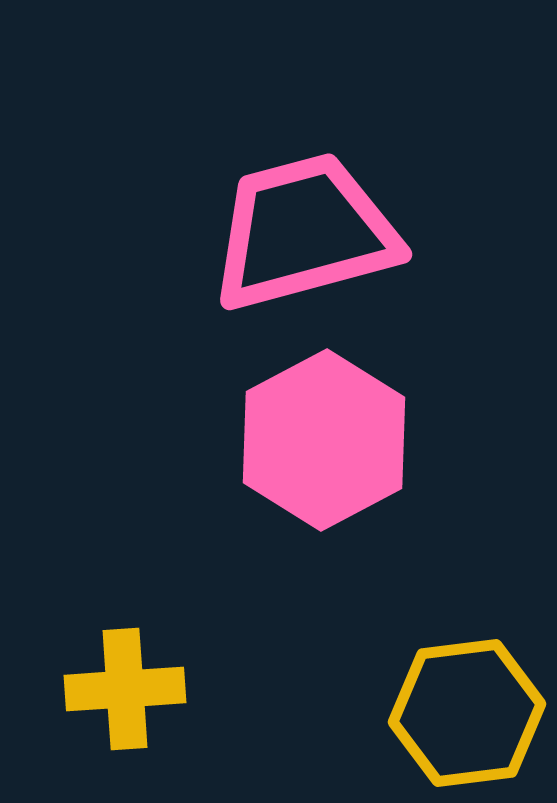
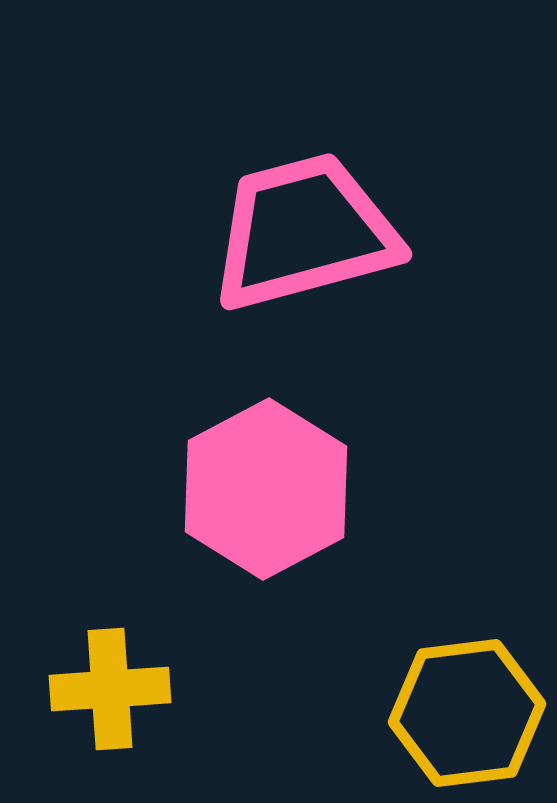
pink hexagon: moved 58 px left, 49 px down
yellow cross: moved 15 px left
